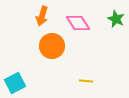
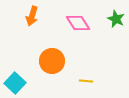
orange arrow: moved 10 px left
orange circle: moved 15 px down
cyan square: rotated 20 degrees counterclockwise
